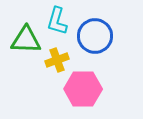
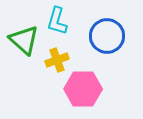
blue circle: moved 12 px right
green triangle: moved 2 px left; rotated 40 degrees clockwise
